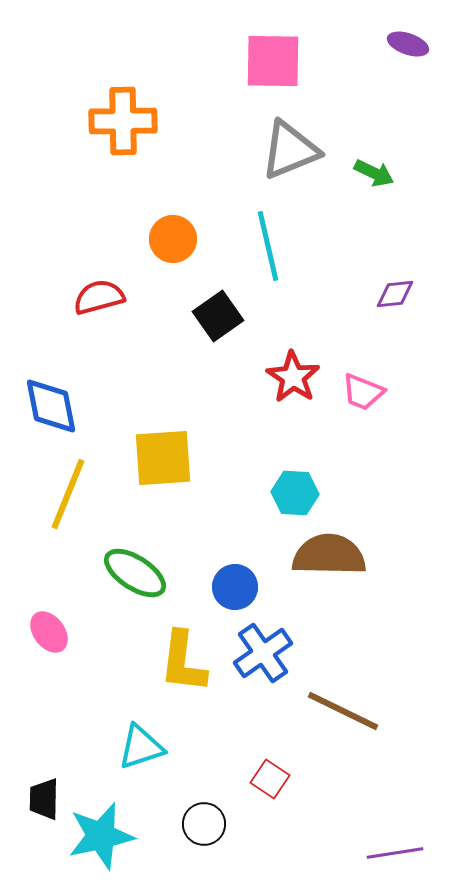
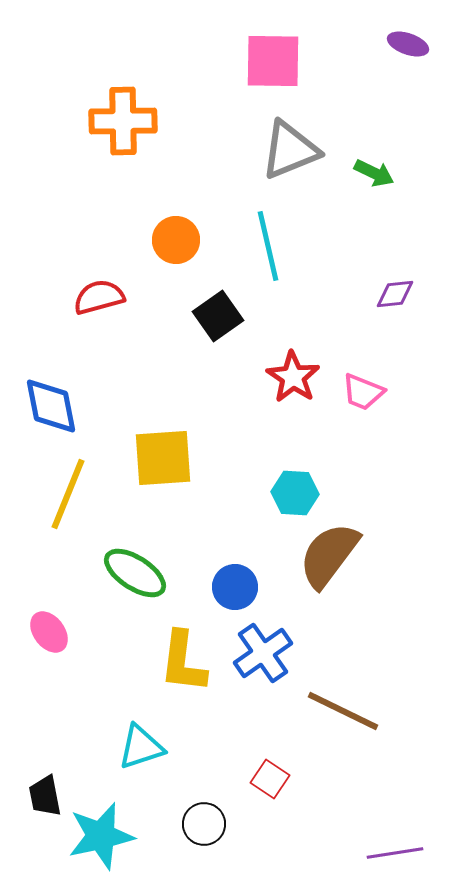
orange circle: moved 3 px right, 1 px down
brown semicircle: rotated 54 degrees counterclockwise
black trapezoid: moved 1 px right, 3 px up; rotated 12 degrees counterclockwise
